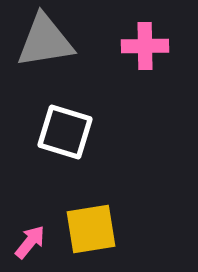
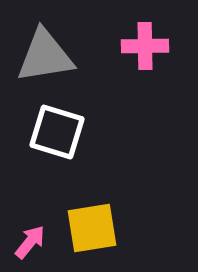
gray triangle: moved 15 px down
white square: moved 8 px left
yellow square: moved 1 px right, 1 px up
